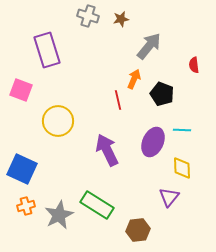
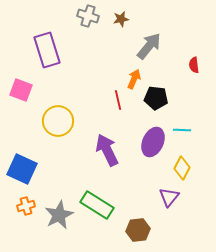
black pentagon: moved 6 px left, 4 px down; rotated 15 degrees counterclockwise
yellow diamond: rotated 30 degrees clockwise
